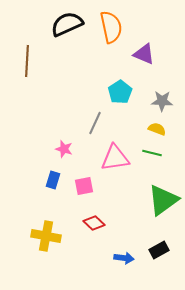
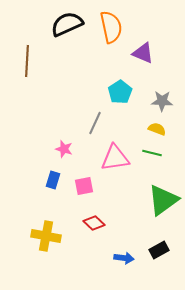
purple triangle: moved 1 px left, 1 px up
